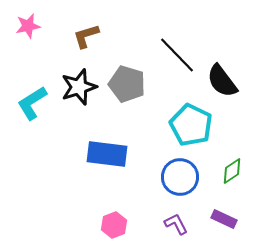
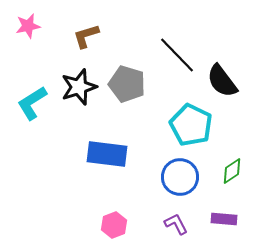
purple rectangle: rotated 20 degrees counterclockwise
